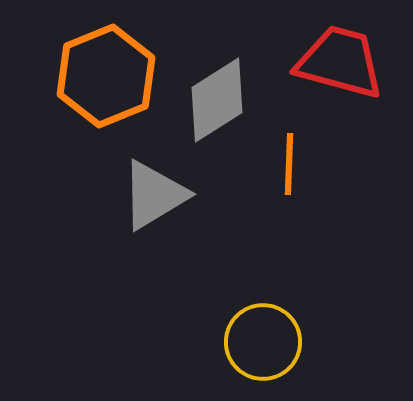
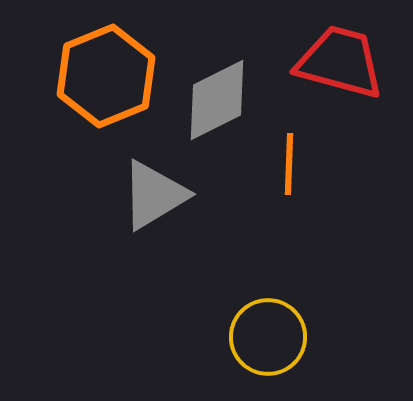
gray diamond: rotated 6 degrees clockwise
yellow circle: moved 5 px right, 5 px up
